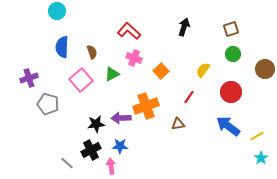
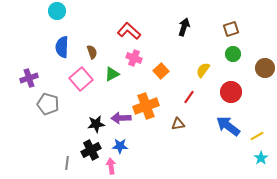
brown circle: moved 1 px up
pink square: moved 1 px up
gray line: rotated 56 degrees clockwise
